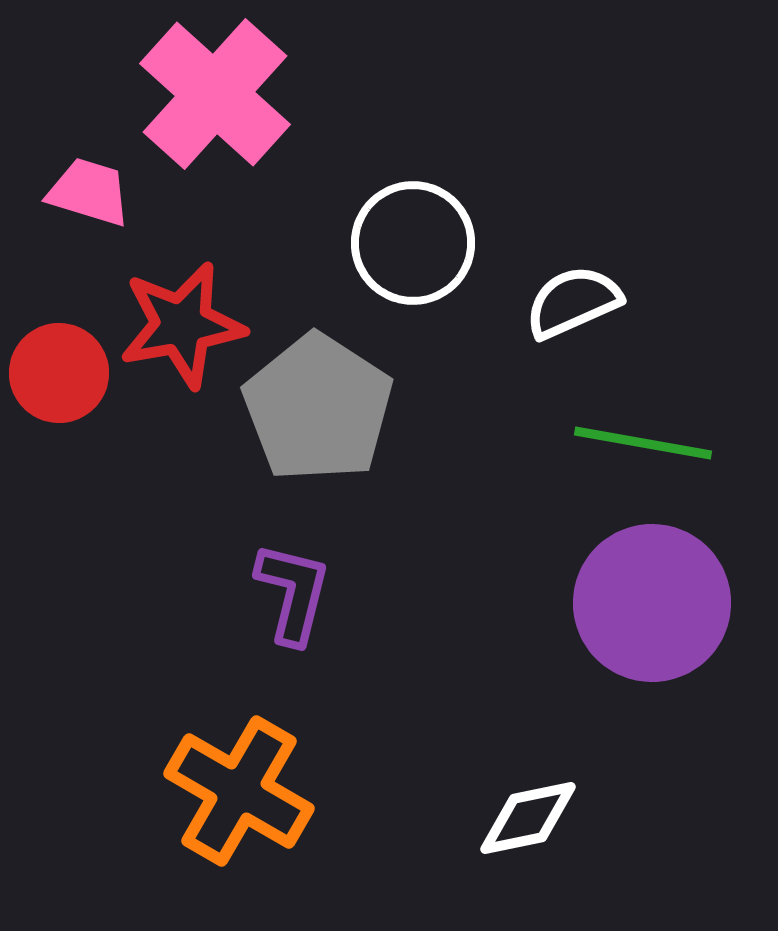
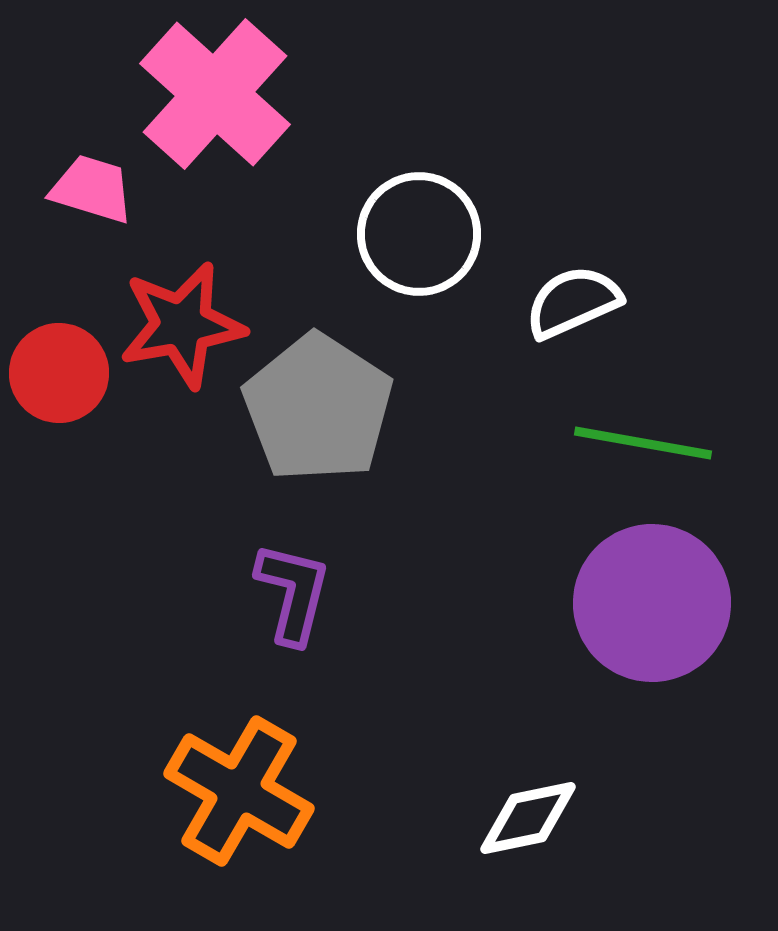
pink trapezoid: moved 3 px right, 3 px up
white circle: moved 6 px right, 9 px up
